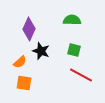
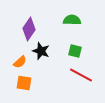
purple diamond: rotated 10 degrees clockwise
green square: moved 1 px right, 1 px down
